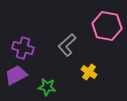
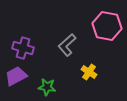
purple trapezoid: moved 1 px down
